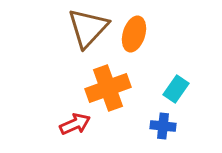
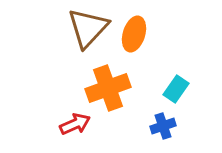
blue cross: rotated 25 degrees counterclockwise
